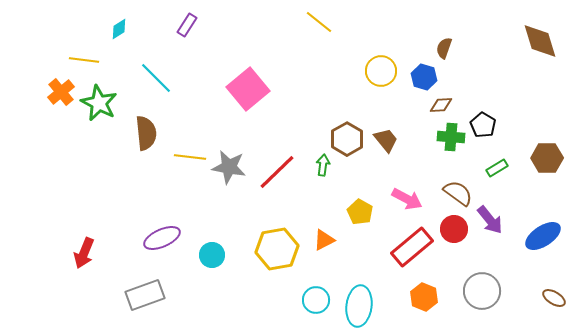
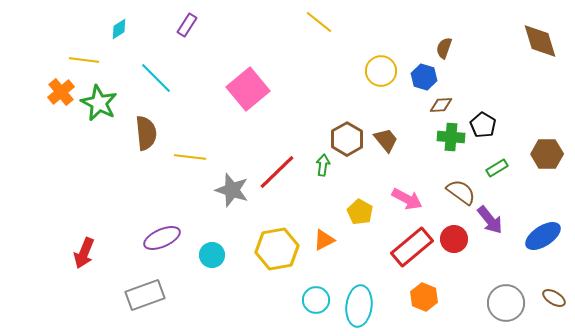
brown hexagon at (547, 158): moved 4 px up
gray star at (229, 167): moved 3 px right, 23 px down; rotated 8 degrees clockwise
brown semicircle at (458, 193): moved 3 px right, 1 px up
red circle at (454, 229): moved 10 px down
gray circle at (482, 291): moved 24 px right, 12 px down
